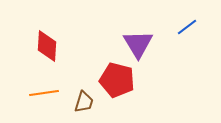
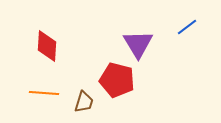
orange line: rotated 12 degrees clockwise
